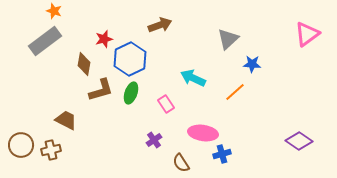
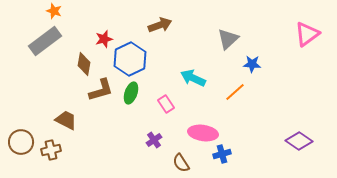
brown circle: moved 3 px up
